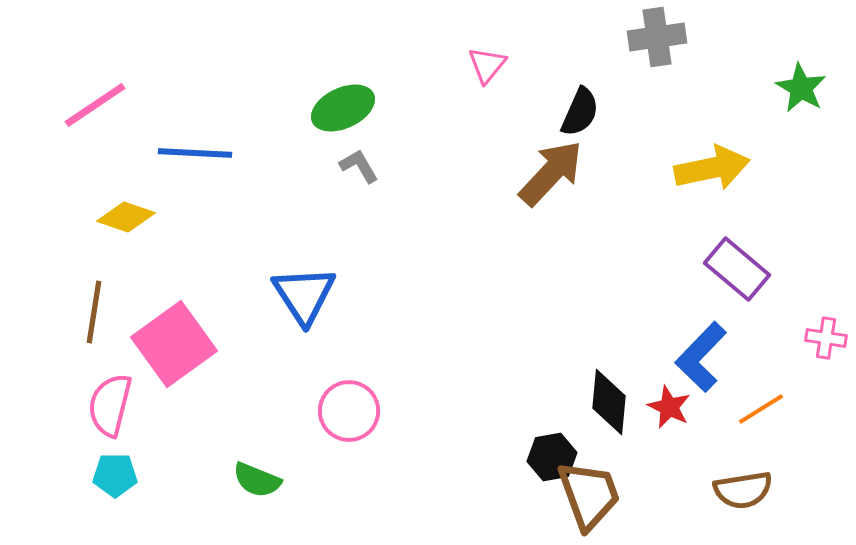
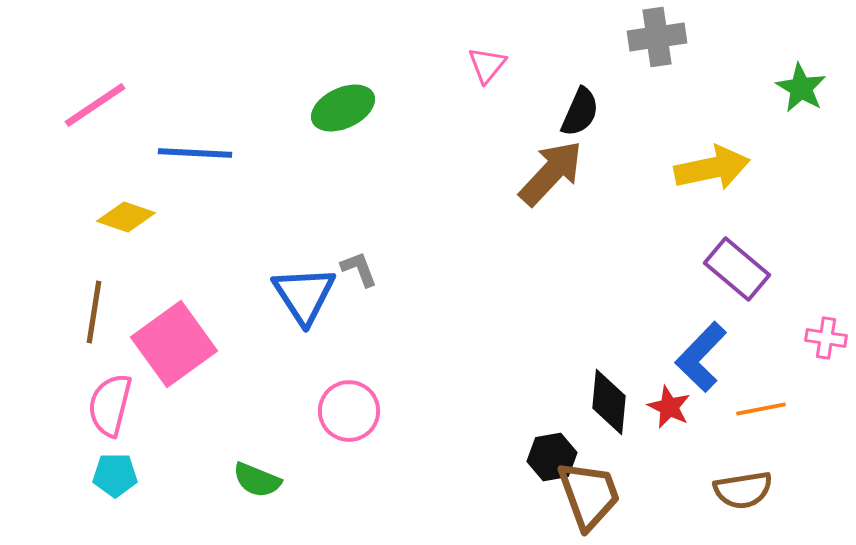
gray L-shape: moved 103 px down; rotated 9 degrees clockwise
orange line: rotated 21 degrees clockwise
